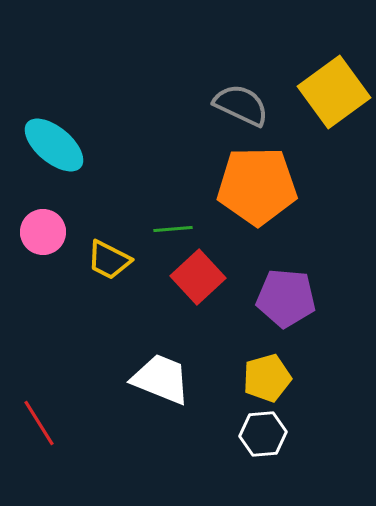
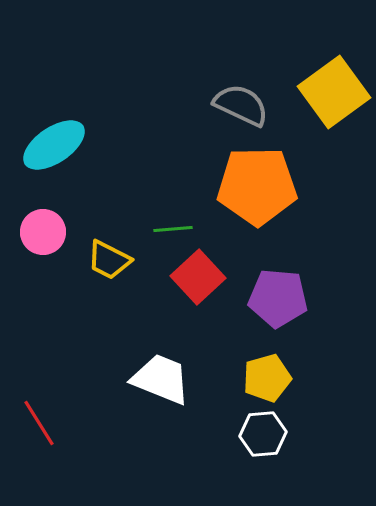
cyan ellipse: rotated 74 degrees counterclockwise
purple pentagon: moved 8 px left
